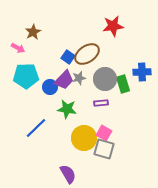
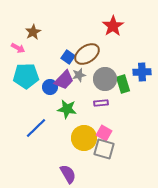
red star: rotated 25 degrees counterclockwise
gray star: moved 3 px up
